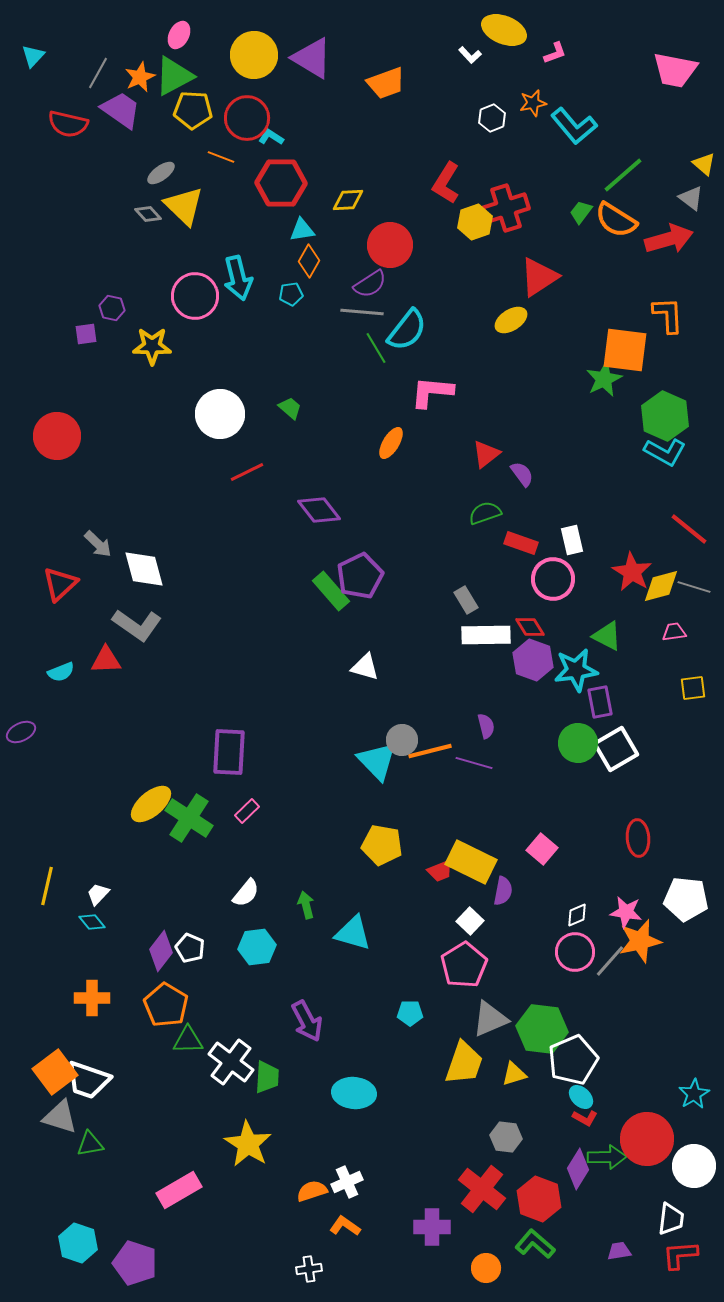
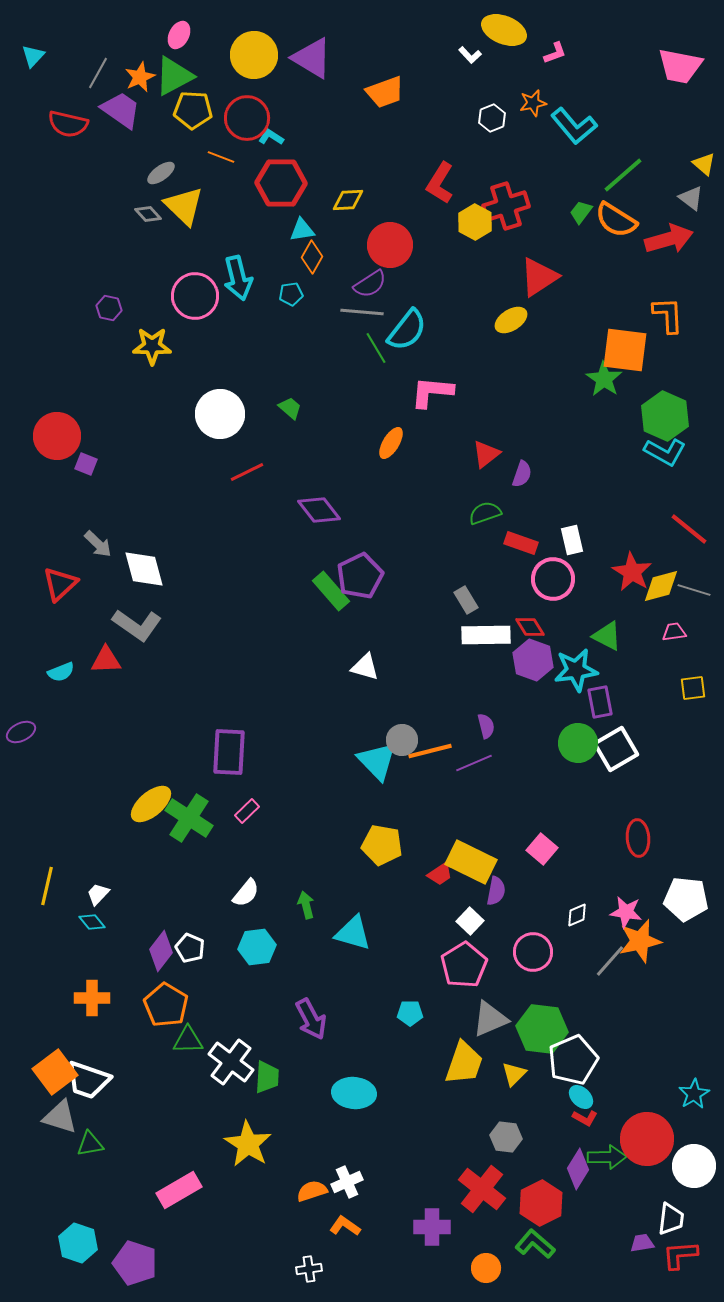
pink trapezoid at (675, 70): moved 5 px right, 4 px up
orange trapezoid at (386, 83): moved 1 px left, 9 px down
red L-shape at (446, 183): moved 6 px left
red cross at (506, 208): moved 2 px up
yellow hexagon at (475, 222): rotated 12 degrees counterclockwise
orange diamond at (309, 261): moved 3 px right, 4 px up
purple hexagon at (112, 308): moved 3 px left
purple square at (86, 334): moved 130 px down; rotated 30 degrees clockwise
green star at (604, 379): rotated 12 degrees counterclockwise
purple semicircle at (522, 474): rotated 56 degrees clockwise
gray line at (694, 587): moved 3 px down
purple line at (474, 763): rotated 39 degrees counterclockwise
red trapezoid at (440, 871): moved 3 px down; rotated 12 degrees counterclockwise
purple semicircle at (503, 891): moved 7 px left
pink circle at (575, 952): moved 42 px left
purple arrow at (307, 1021): moved 4 px right, 2 px up
yellow triangle at (514, 1074): rotated 28 degrees counterclockwise
red hexagon at (539, 1199): moved 2 px right, 4 px down; rotated 12 degrees clockwise
purple trapezoid at (619, 1251): moved 23 px right, 8 px up
